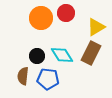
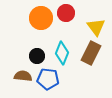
yellow triangle: rotated 36 degrees counterclockwise
cyan diamond: moved 2 px up; rotated 55 degrees clockwise
brown semicircle: rotated 90 degrees clockwise
